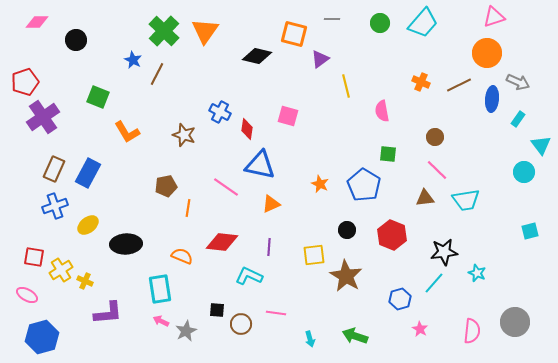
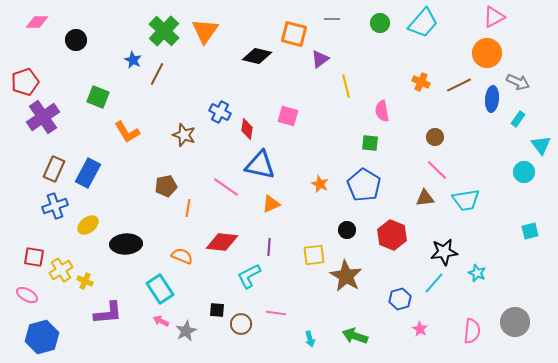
pink triangle at (494, 17): rotated 10 degrees counterclockwise
green square at (388, 154): moved 18 px left, 11 px up
cyan L-shape at (249, 276): rotated 52 degrees counterclockwise
cyan rectangle at (160, 289): rotated 24 degrees counterclockwise
